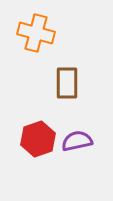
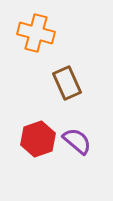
brown rectangle: rotated 24 degrees counterclockwise
purple semicircle: rotated 52 degrees clockwise
